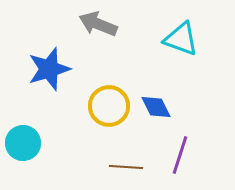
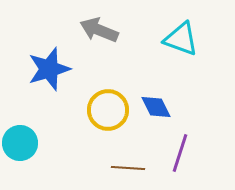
gray arrow: moved 1 px right, 6 px down
yellow circle: moved 1 px left, 4 px down
cyan circle: moved 3 px left
purple line: moved 2 px up
brown line: moved 2 px right, 1 px down
